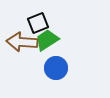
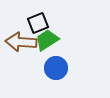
brown arrow: moved 1 px left
